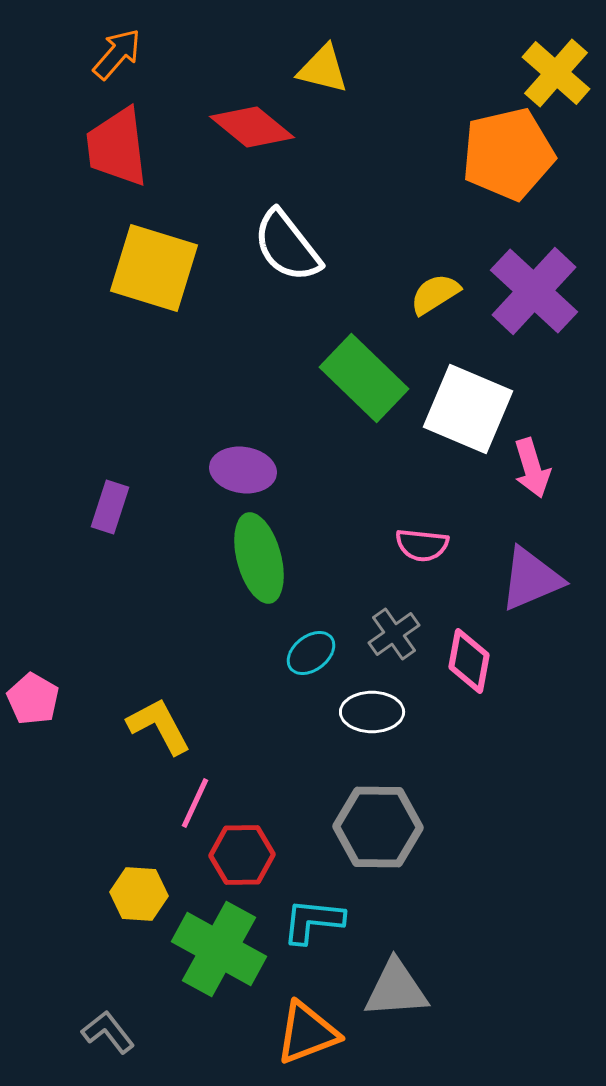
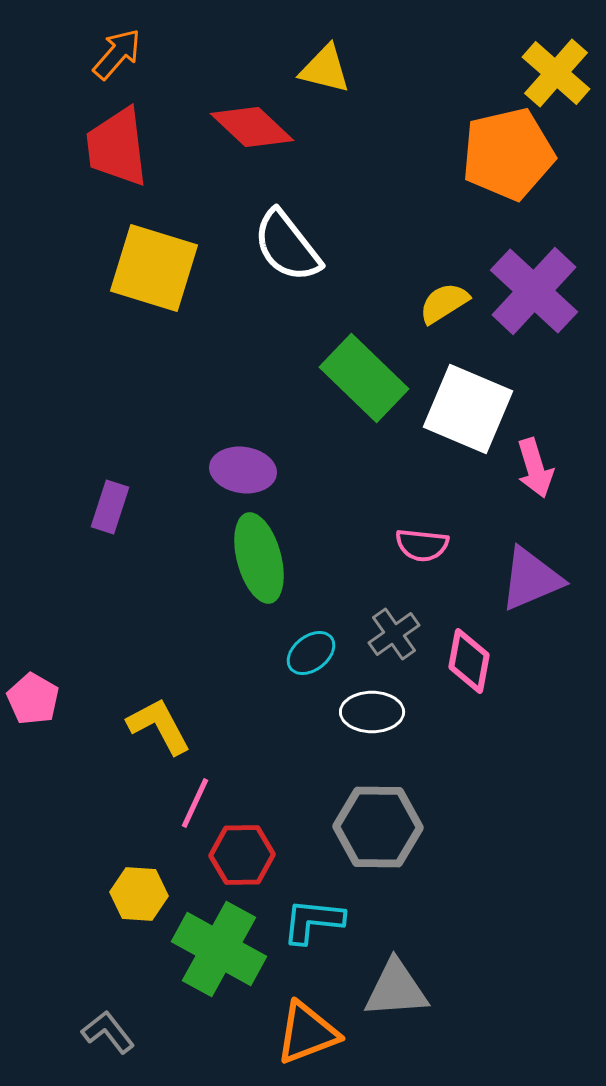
yellow triangle: moved 2 px right
red diamond: rotated 4 degrees clockwise
yellow semicircle: moved 9 px right, 9 px down
pink arrow: moved 3 px right
